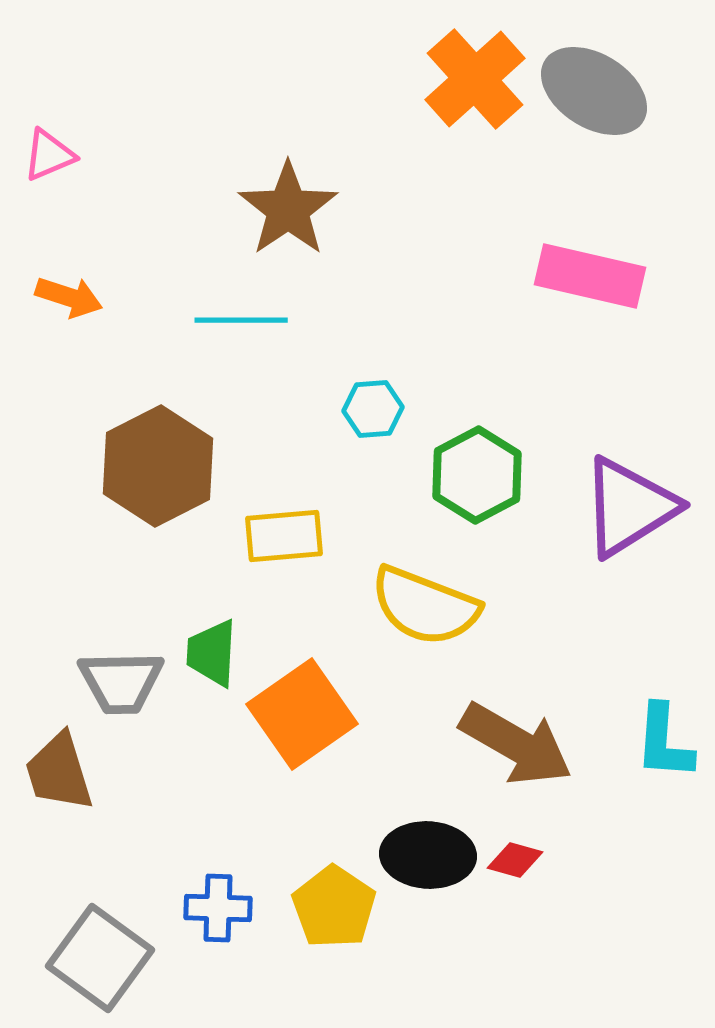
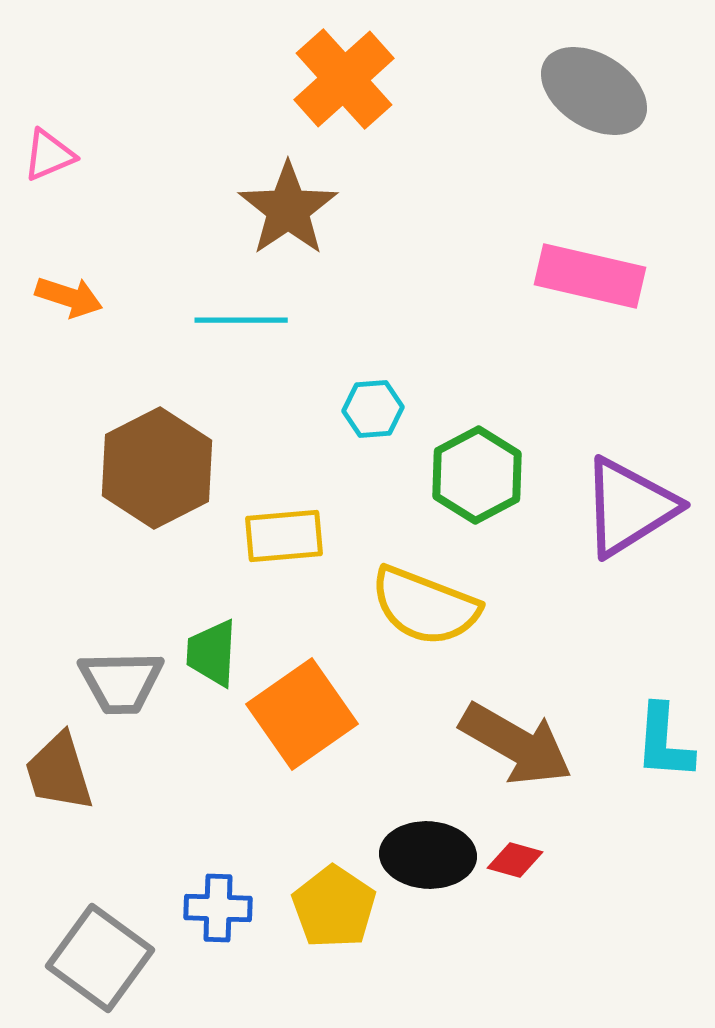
orange cross: moved 131 px left
brown hexagon: moved 1 px left, 2 px down
